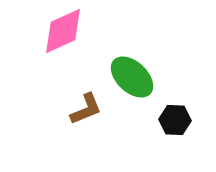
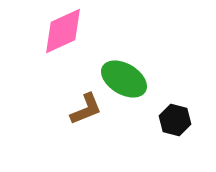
green ellipse: moved 8 px left, 2 px down; rotated 12 degrees counterclockwise
black hexagon: rotated 12 degrees clockwise
